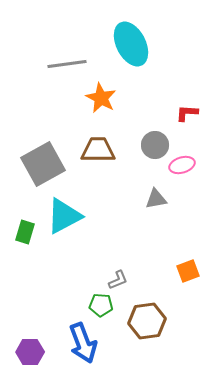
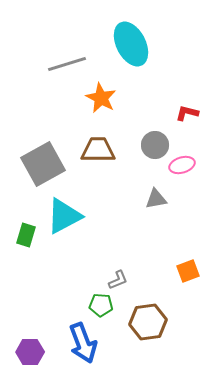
gray line: rotated 9 degrees counterclockwise
red L-shape: rotated 10 degrees clockwise
green rectangle: moved 1 px right, 3 px down
brown hexagon: moved 1 px right, 1 px down
